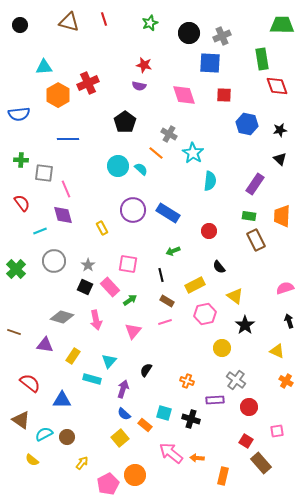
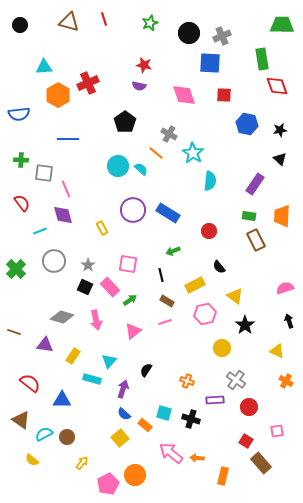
pink triangle at (133, 331): rotated 12 degrees clockwise
